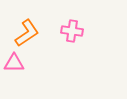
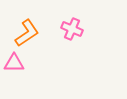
pink cross: moved 2 px up; rotated 15 degrees clockwise
